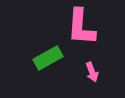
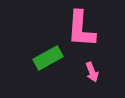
pink L-shape: moved 2 px down
